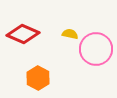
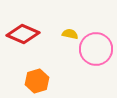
orange hexagon: moved 1 px left, 3 px down; rotated 15 degrees clockwise
